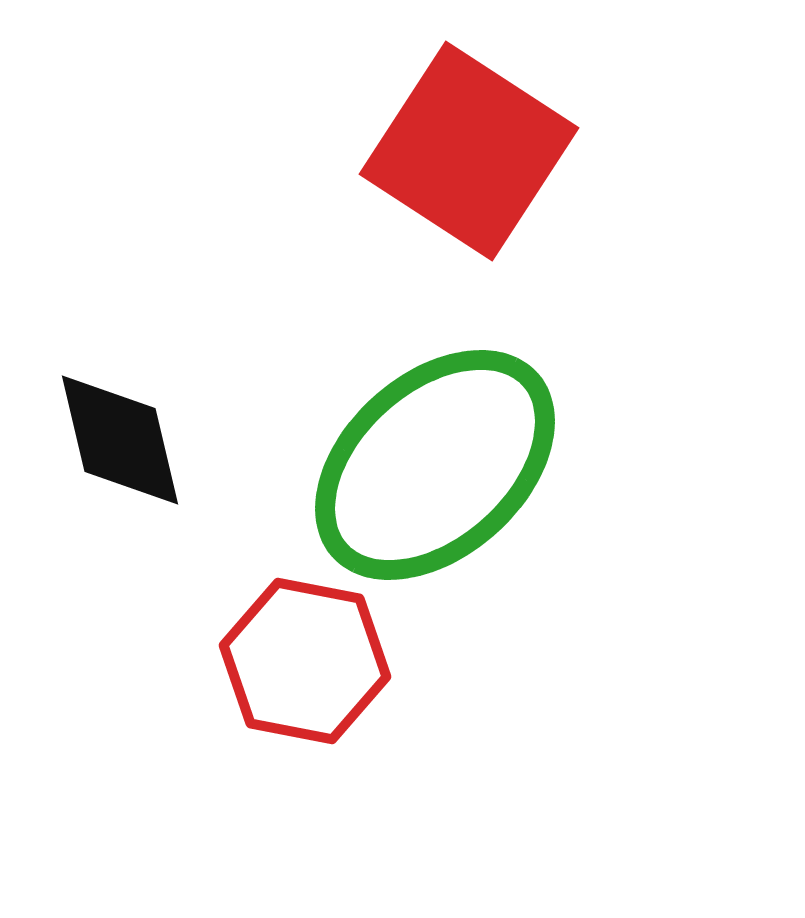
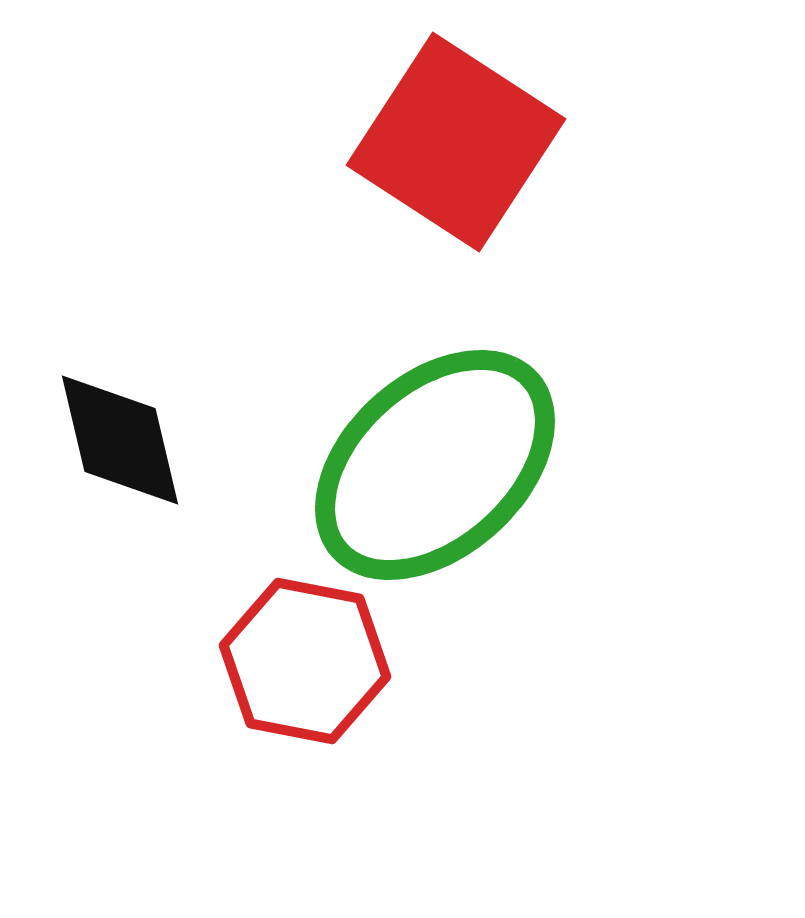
red square: moved 13 px left, 9 px up
